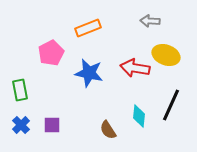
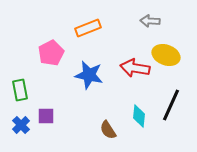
blue star: moved 2 px down
purple square: moved 6 px left, 9 px up
